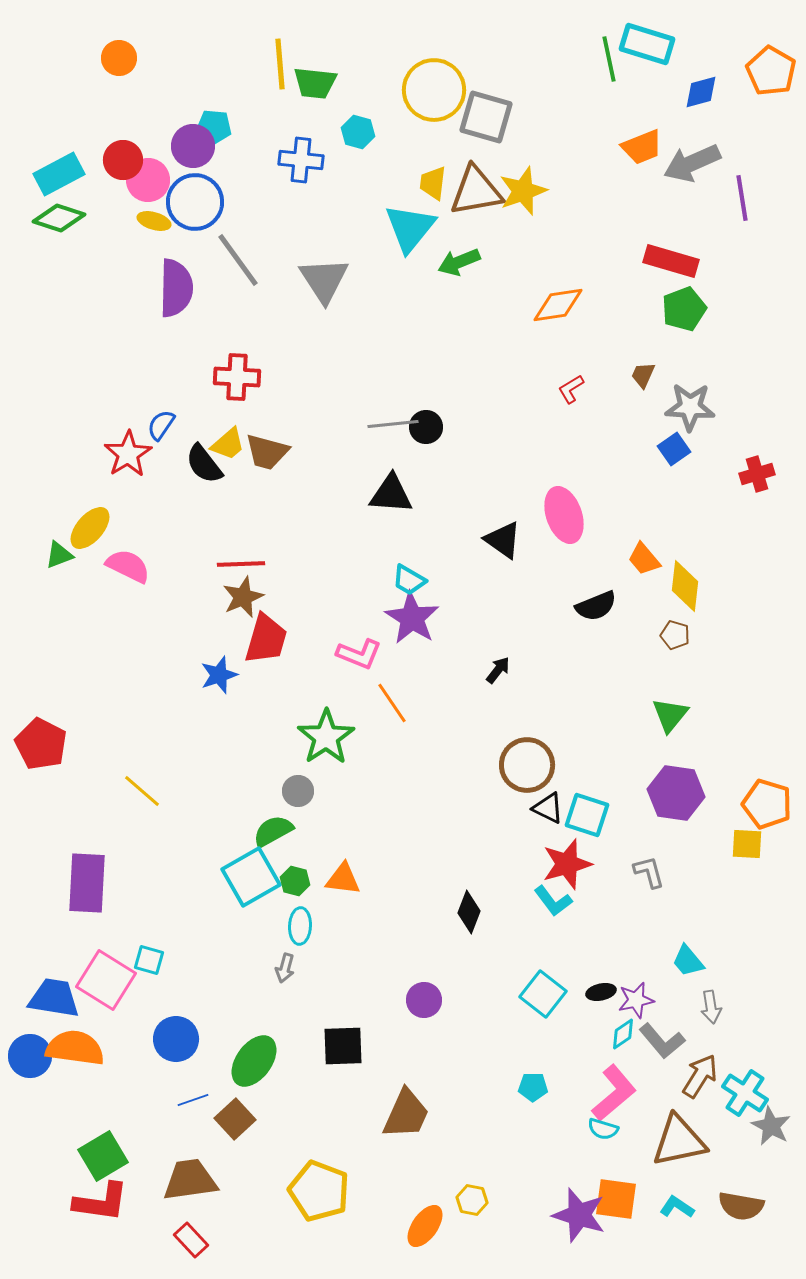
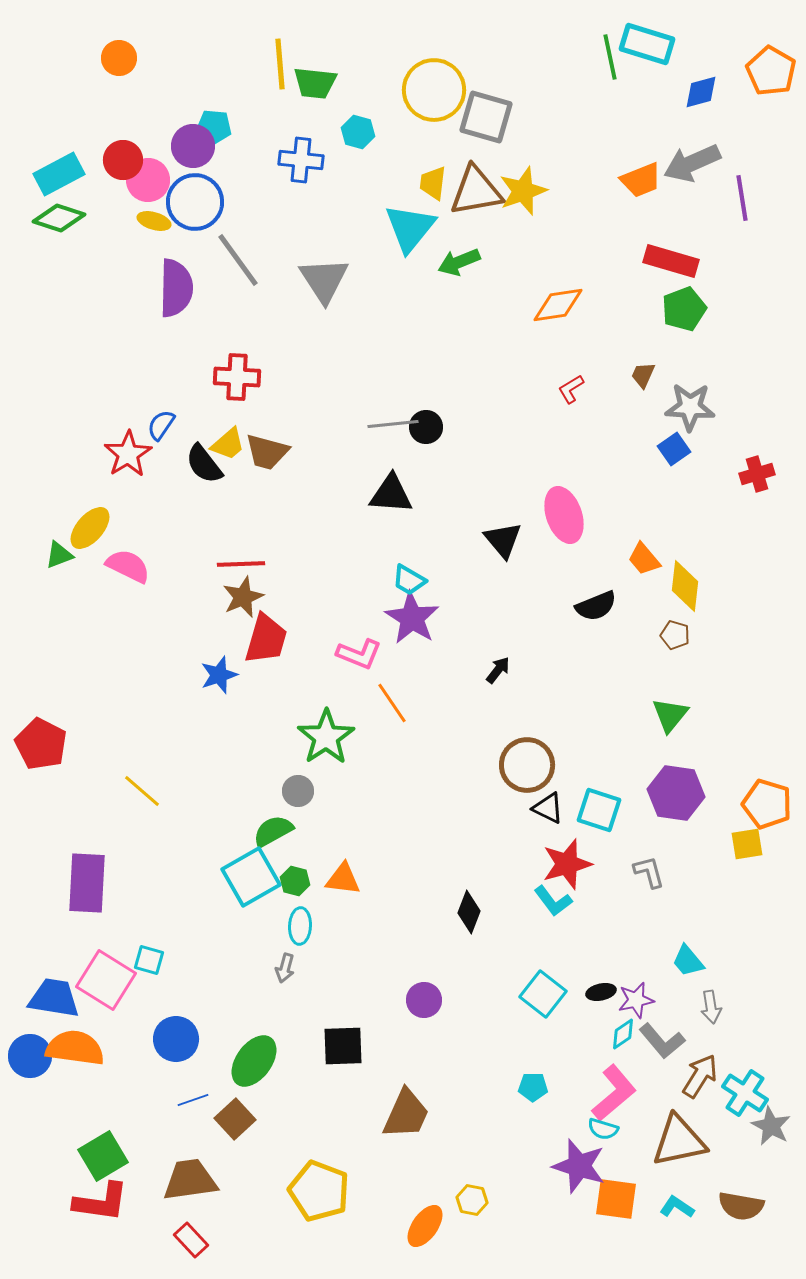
green line at (609, 59): moved 1 px right, 2 px up
orange trapezoid at (642, 147): moved 1 px left, 33 px down
black triangle at (503, 540): rotated 15 degrees clockwise
cyan square at (587, 815): moved 12 px right, 5 px up
yellow square at (747, 844): rotated 12 degrees counterclockwise
purple star at (579, 1215): moved 49 px up
